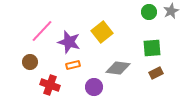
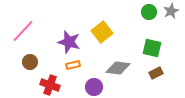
pink line: moved 19 px left
green square: rotated 18 degrees clockwise
